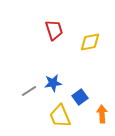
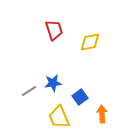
yellow trapezoid: moved 1 px left, 1 px down
